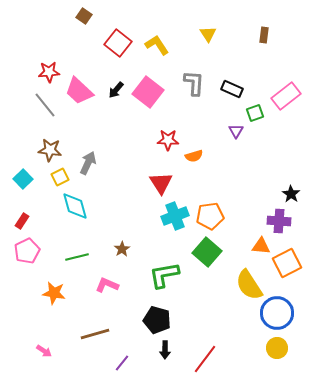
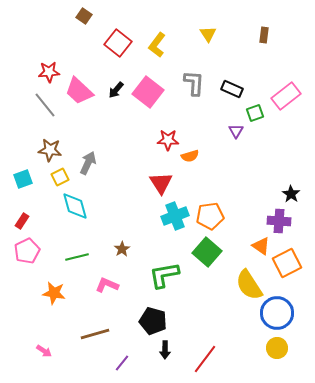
yellow L-shape at (157, 45): rotated 110 degrees counterclockwise
orange semicircle at (194, 156): moved 4 px left
cyan square at (23, 179): rotated 24 degrees clockwise
orange triangle at (261, 246): rotated 30 degrees clockwise
black pentagon at (157, 320): moved 4 px left, 1 px down
